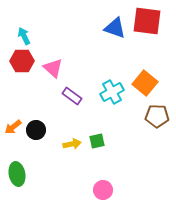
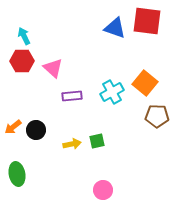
purple rectangle: rotated 42 degrees counterclockwise
